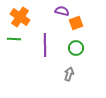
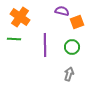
orange square: moved 1 px right, 1 px up
green circle: moved 4 px left, 1 px up
